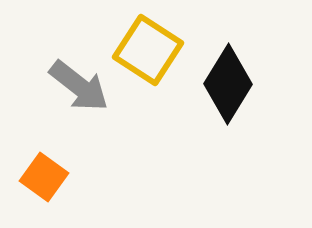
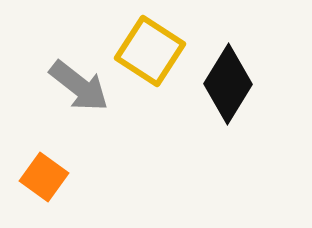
yellow square: moved 2 px right, 1 px down
